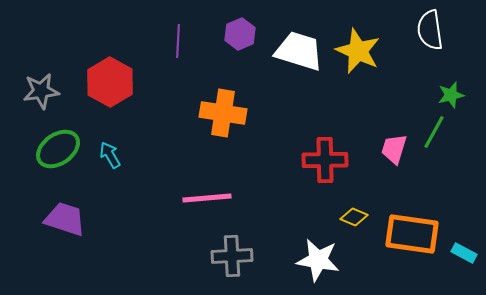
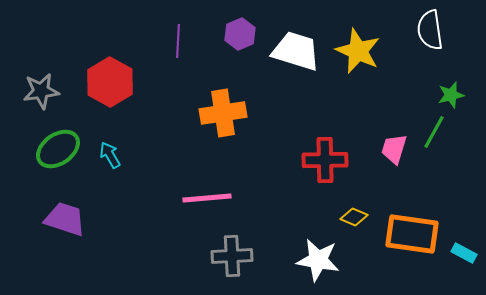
white trapezoid: moved 3 px left
orange cross: rotated 18 degrees counterclockwise
